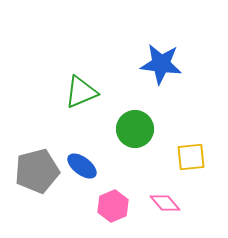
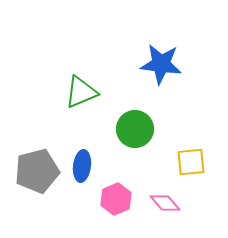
yellow square: moved 5 px down
blue ellipse: rotated 60 degrees clockwise
pink hexagon: moved 3 px right, 7 px up
